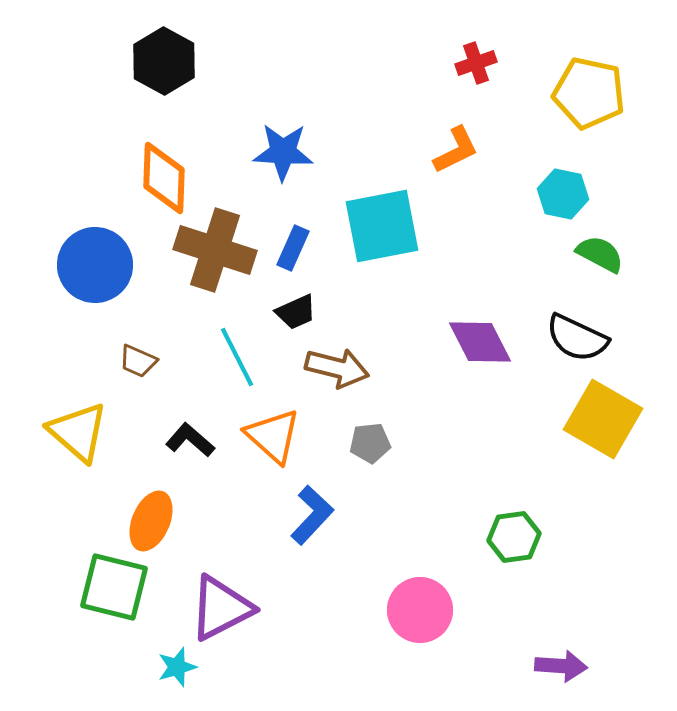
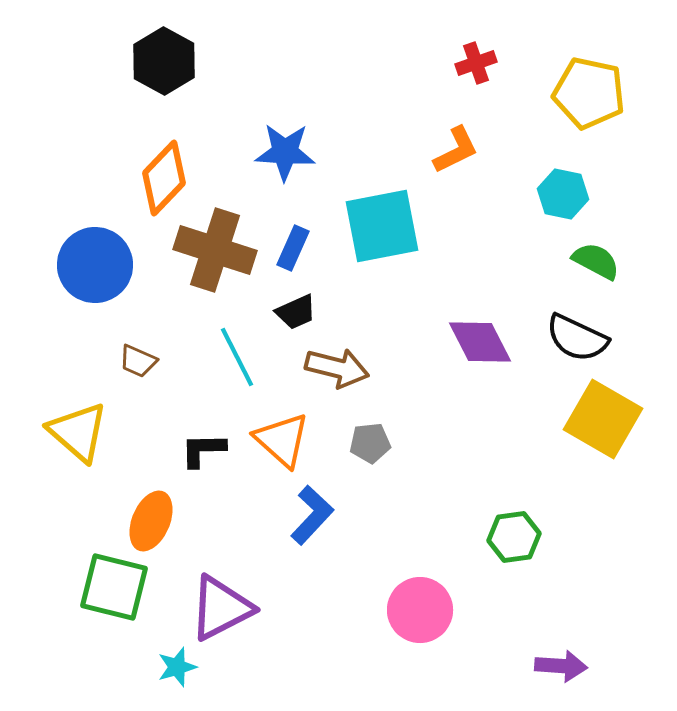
blue star: moved 2 px right
orange diamond: rotated 42 degrees clockwise
green semicircle: moved 4 px left, 7 px down
orange triangle: moved 9 px right, 4 px down
black L-shape: moved 13 px right, 10 px down; rotated 42 degrees counterclockwise
